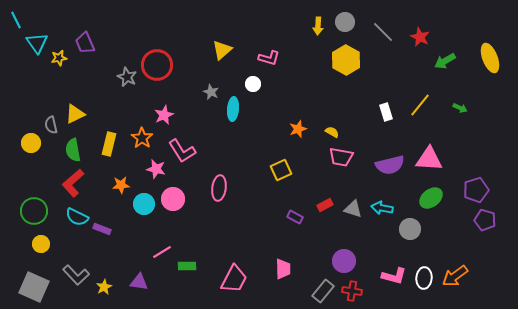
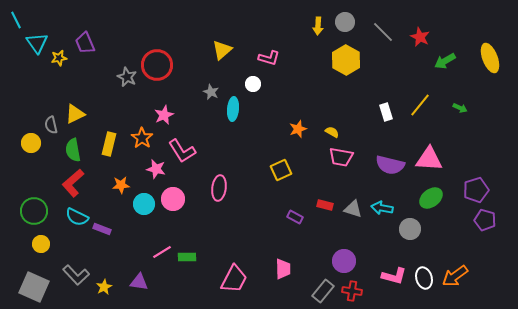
purple semicircle at (390, 165): rotated 28 degrees clockwise
red rectangle at (325, 205): rotated 42 degrees clockwise
green rectangle at (187, 266): moved 9 px up
white ellipse at (424, 278): rotated 20 degrees counterclockwise
